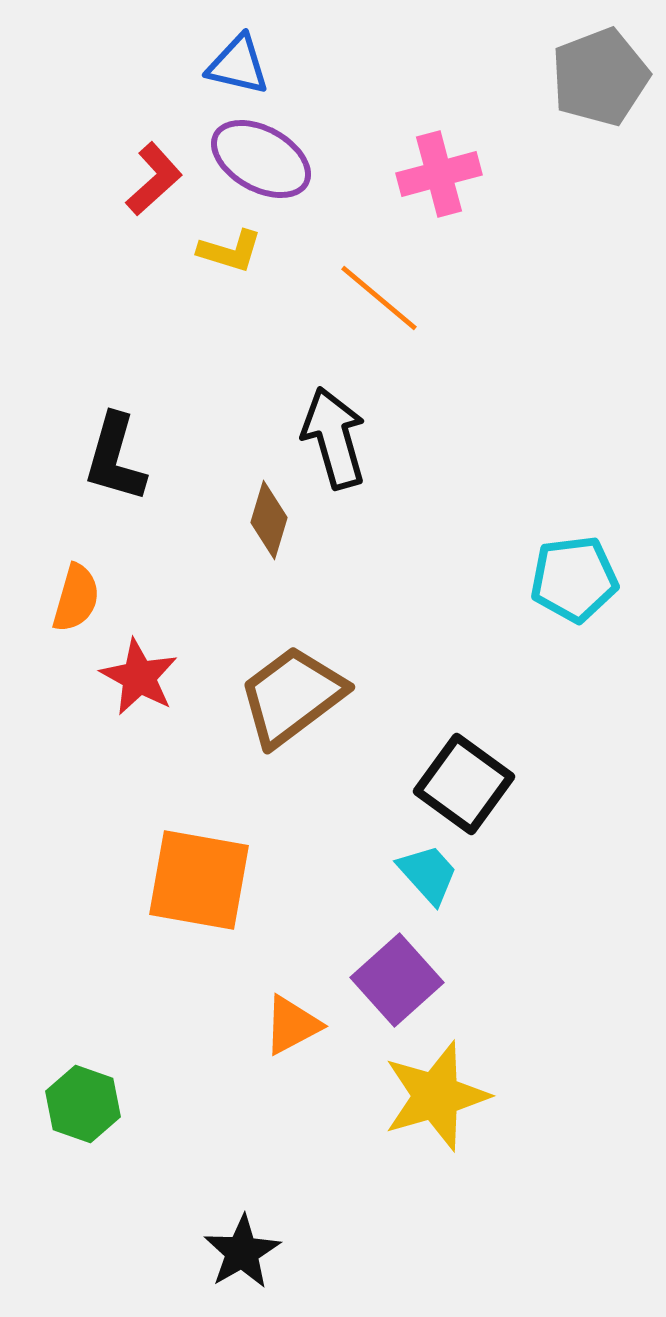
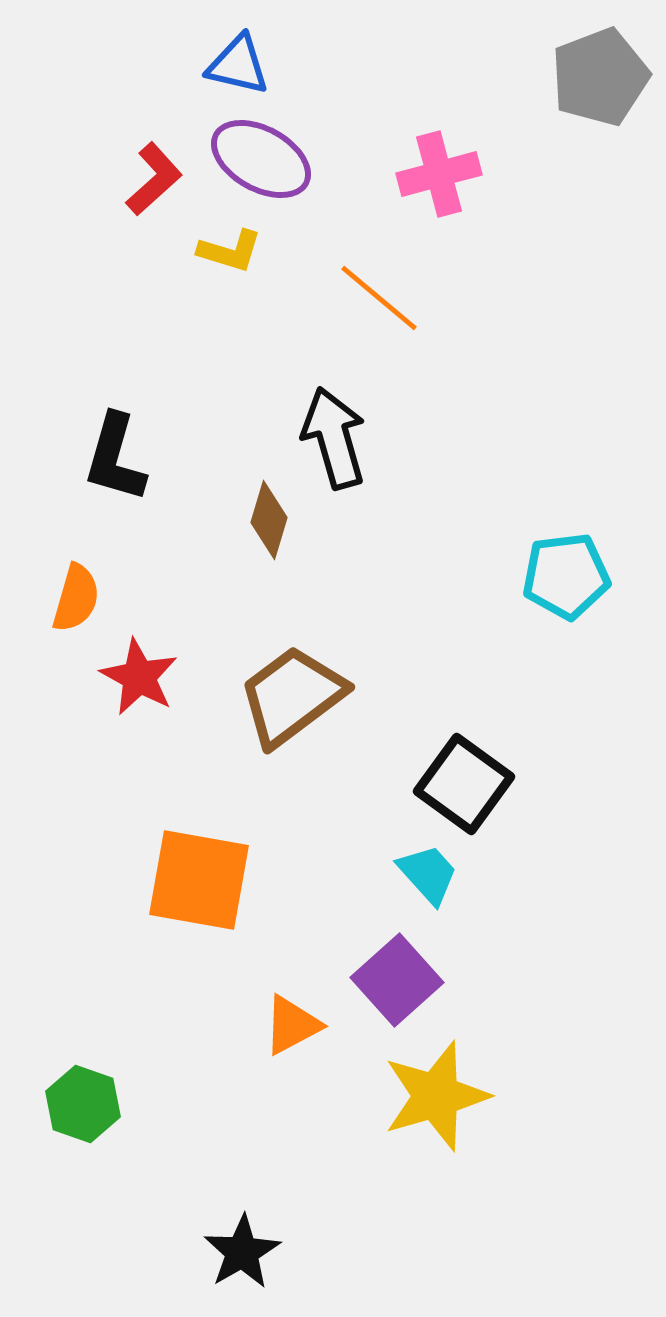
cyan pentagon: moved 8 px left, 3 px up
